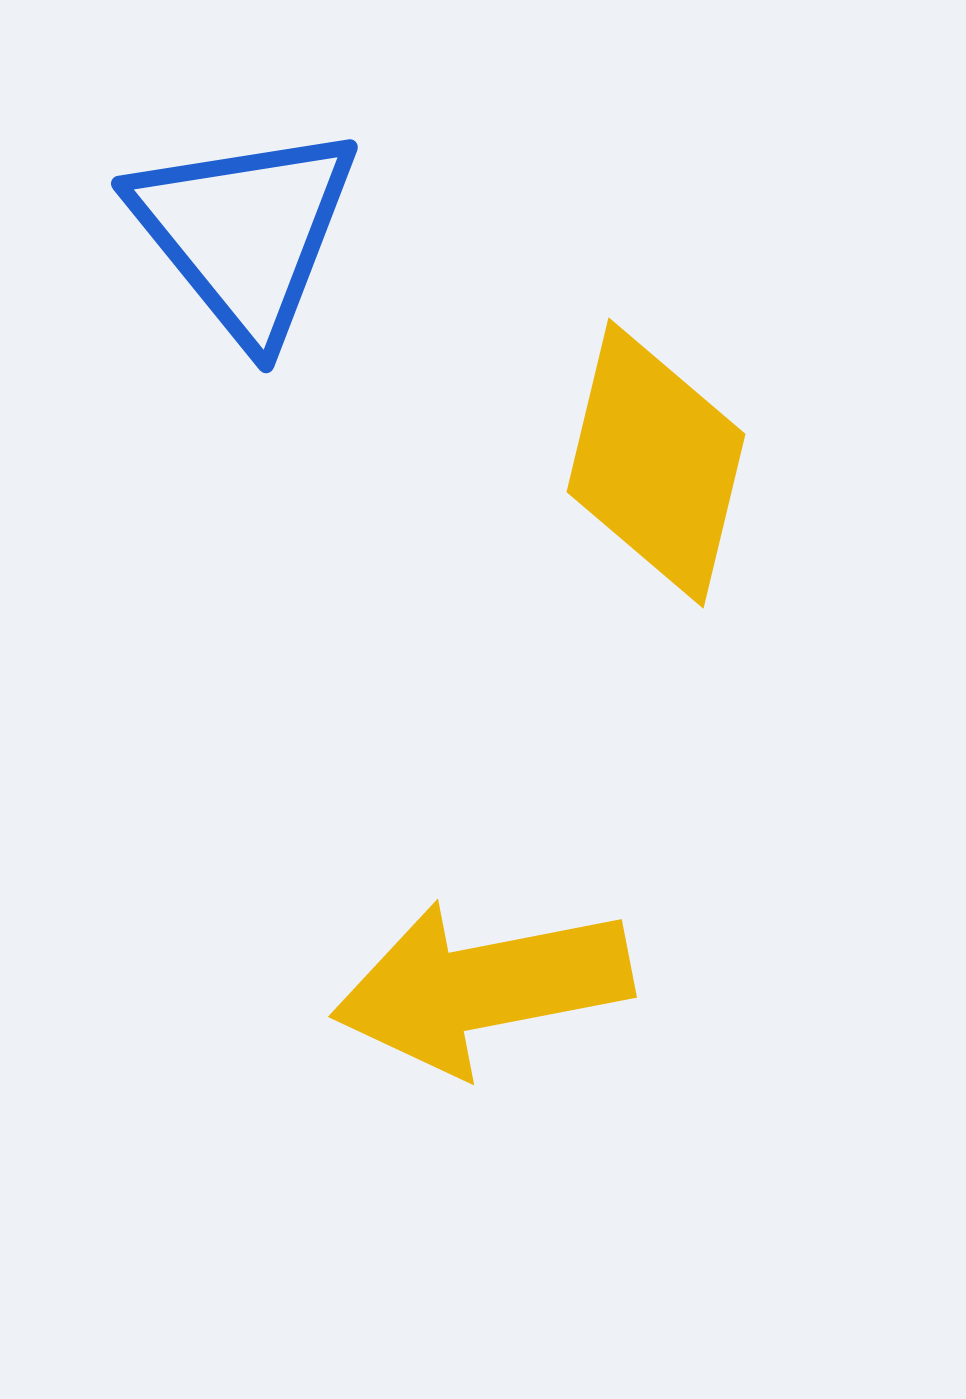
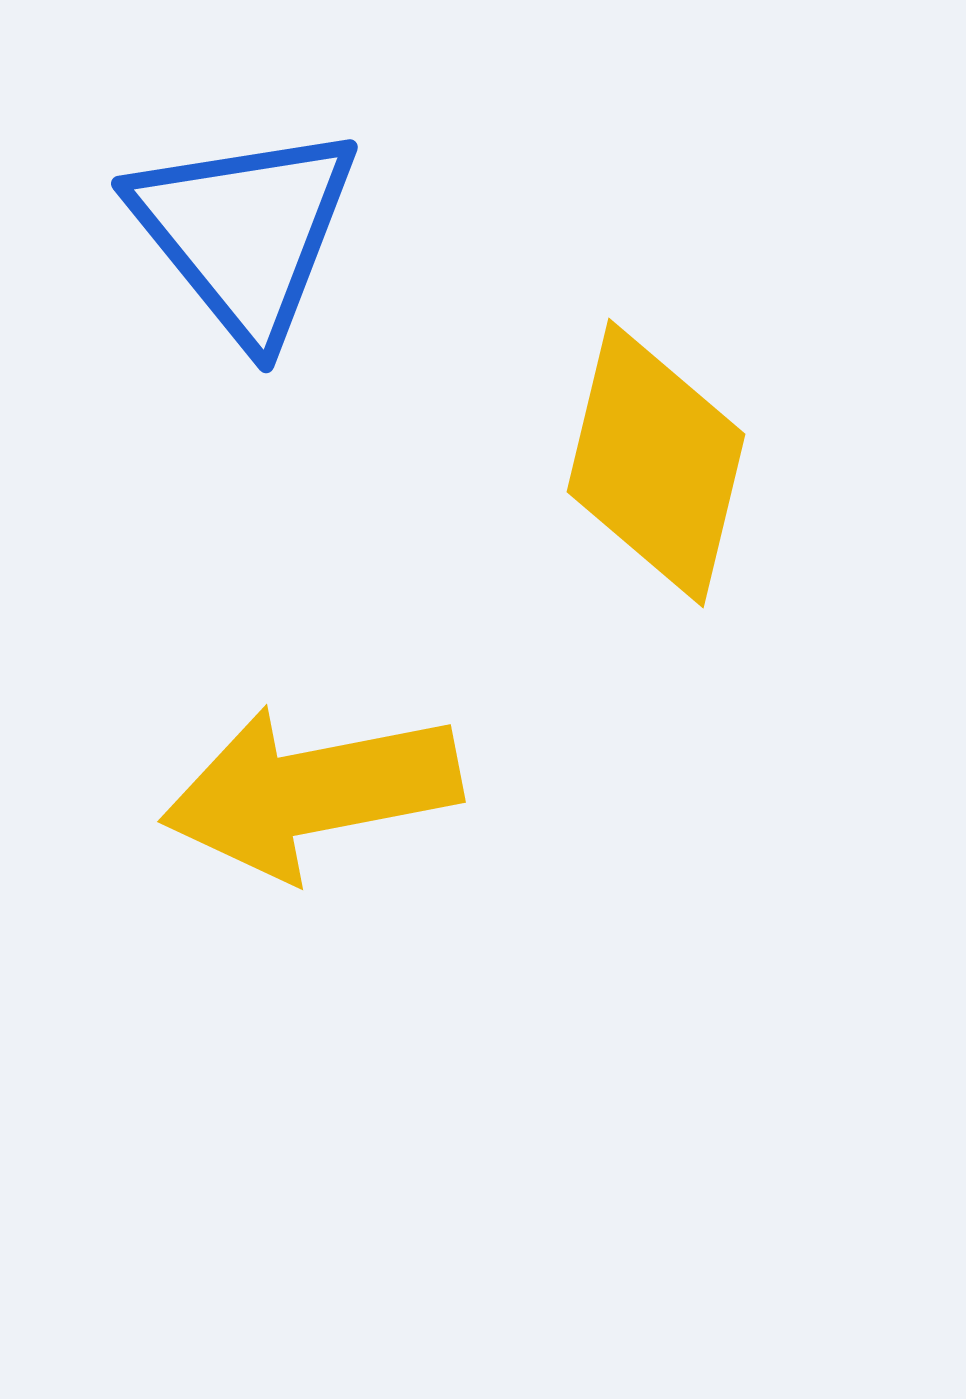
yellow arrow: moved 171 px left, 195 px up
